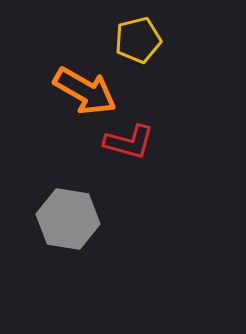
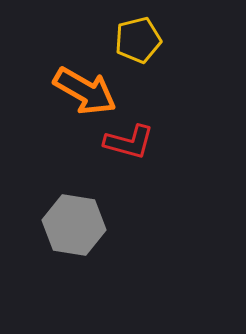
gray hexagon: moved 6 px right, 6 px down
